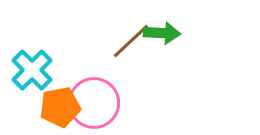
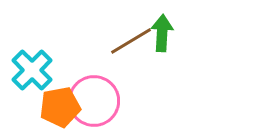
green arrow: rotated 90 degrees counterclockwise
brown line: rotated 12 degrees clockwise
pink circle: moved 2 px up
